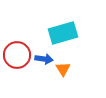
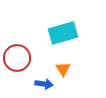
red circle: moved 3 px down
blue arrow: moved 25 px down
